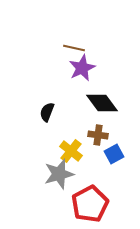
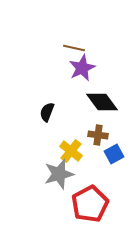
black diamond: moved 1 px up
